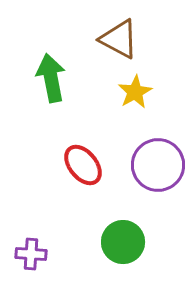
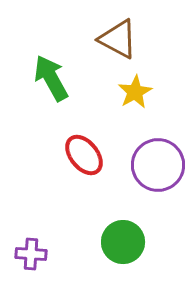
brown triangle: moved 1 px left
green arrow: rotated 18 degrees counterclockwise
red ellipse: moved 1 px right, 10 px up
